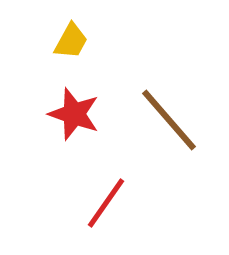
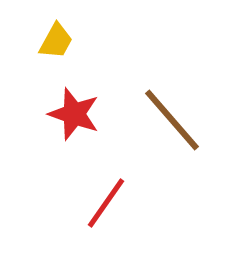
yellow trapezoid: moved 15 px left
brown line: moved 3 px right
